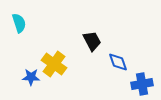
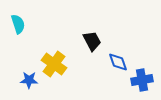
cyan semicircle: moved 1 px left, 1 px down
blue star: moved 2 px left, 3 px down
blue cross: moved 4 px up
